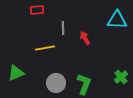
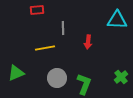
red arrow: moved 3 px right, 4 px down; rotated 144 degrees counterclockwise
gray circle: moved 1 px right, 5 px up
